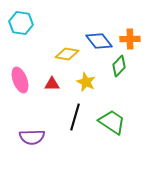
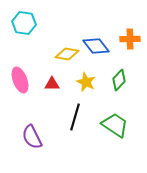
cyan hexagon: moved 3 px right
blue diamond: moved 3 px left, 5 px down
green diamond: moved 14 px down
green trapezoid: moved 3 px right, 3 px down
purple semicircle: rotated 65 degrees clockwise
